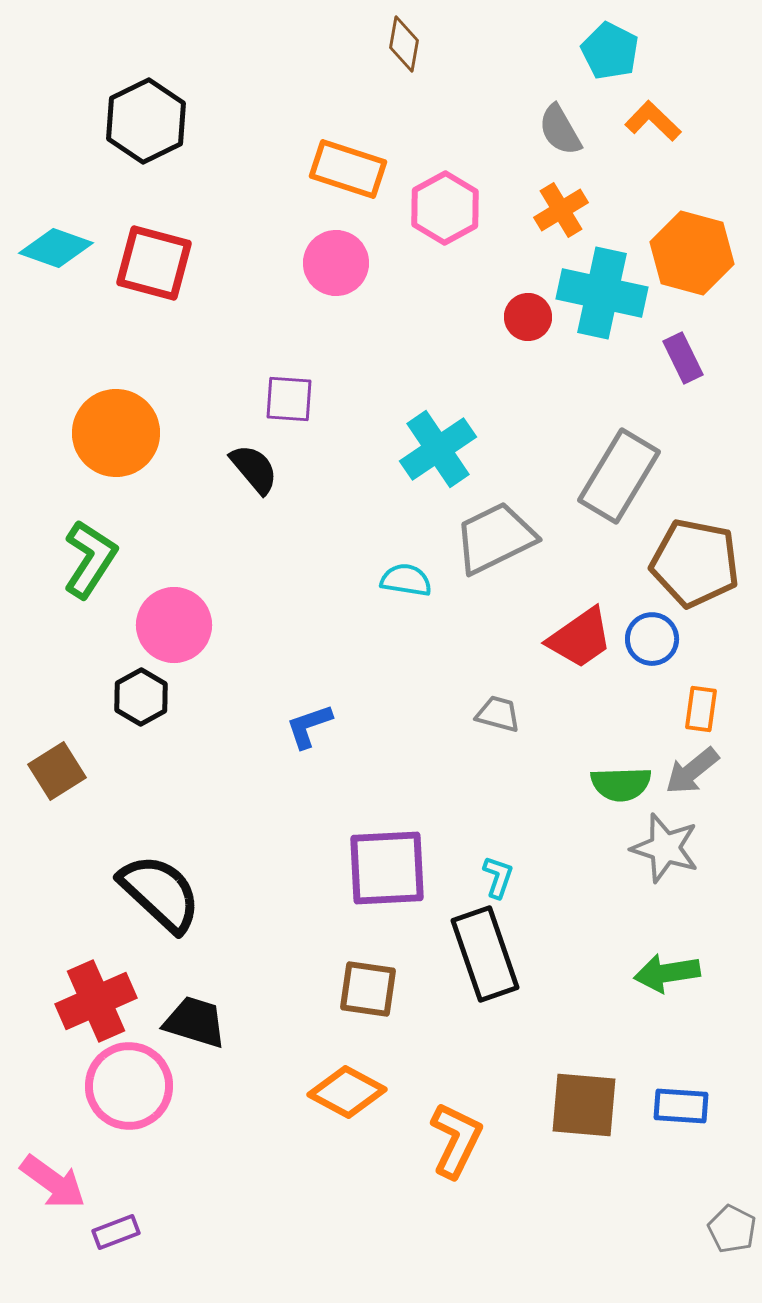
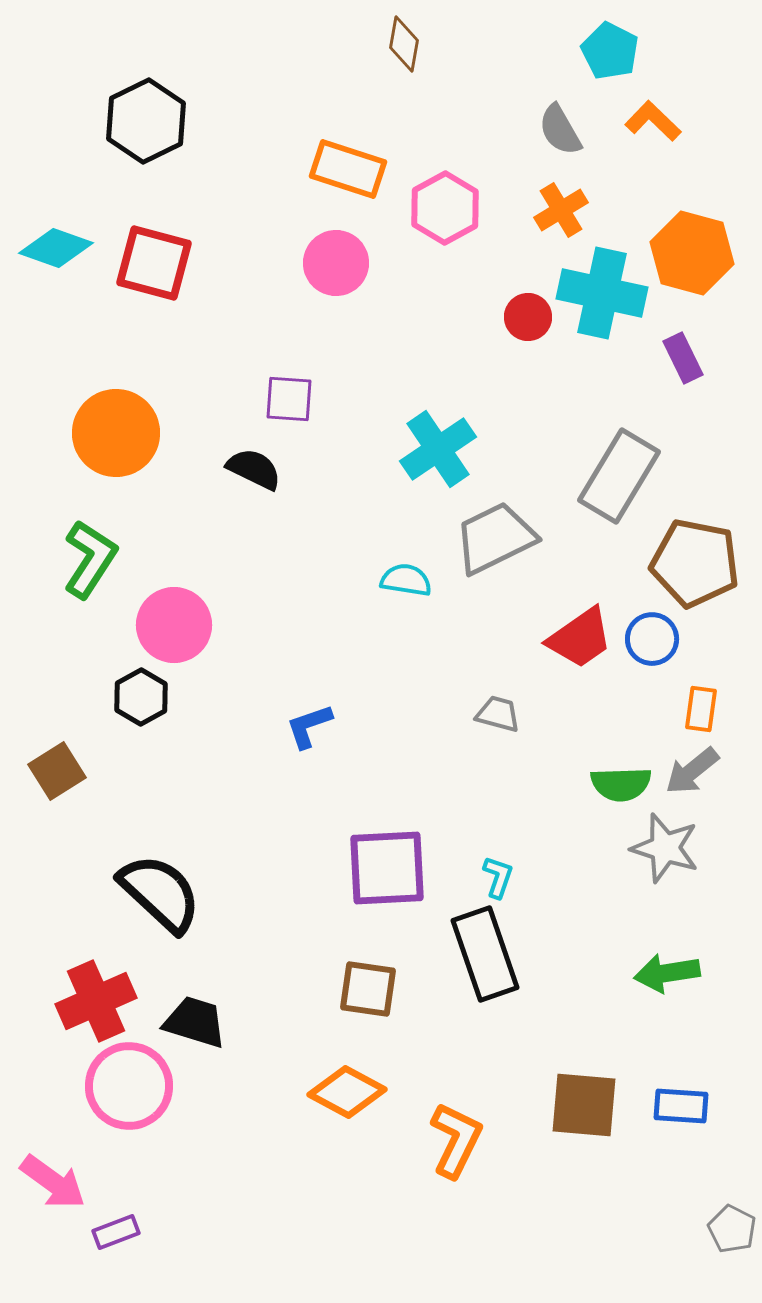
black semicircle at (254, 469): rotated 24 degrees counterclockwise
